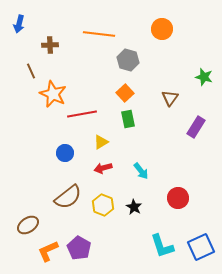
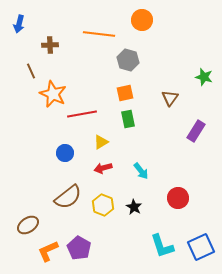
orange circle: moved 20 px left, 9 px up
orange square: rotated 30 degrees clockwise
purple rectangle: moved 4 px down
